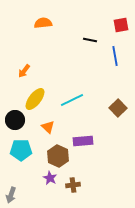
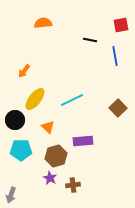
brown hexagon: moved 2 px left; rotated 20 degrees clockwise
